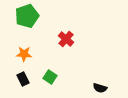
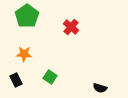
green pentagon: rotated 15 degrees counterclockwise
red cross: moved 5 px right, 12 px up
black rectangle: moved 7 px left, 1 px down
